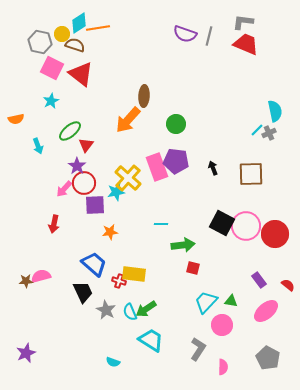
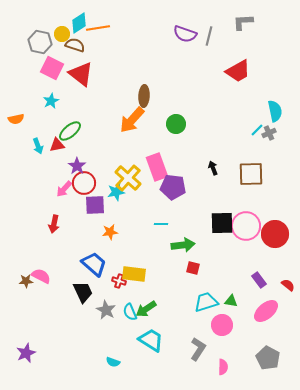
gray L-shape at (243, 22): rotated 10 degrees counterclockwise
red trapezoid at (246, 44): moved 8 px left, 27 px down; rotated 128 degrees clockwise
orange arrow at (128, 120): moved 4 px right
red triangle at (86, 145): moved 29 px left; rotated 42 degrees clockwise
purple pentagon at (176, 161): moved 3 px left, 26 px down
black square at (222, 223): rotated 30 degrees counterclockwise
pink semicircle at (41, 276): rotated 42 degrees clockwise
cyan trapezoid at (206, 302): rotated 30 degrees clockwise
